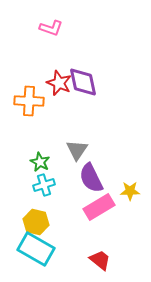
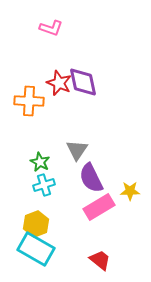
yellow hexagon: moved 2 px down; rotated 25 degrees clockwise
